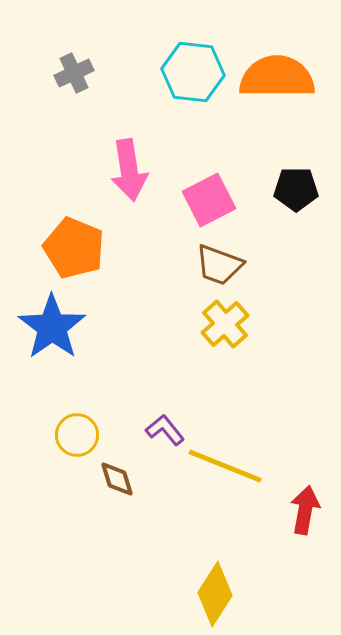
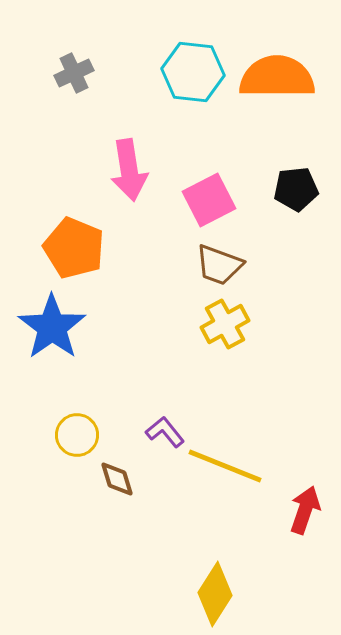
black pentagon: rotated 6 degrees counterclockwise
yellow cross: rotated 12 degrees clockwise
purple L-shape: moved 2 px down
red arrow: rotated 9 degrees clockwise
